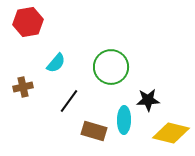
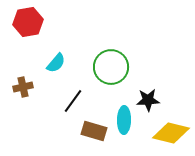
black line: moved 4 px right
